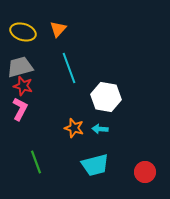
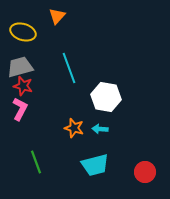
orange triangle: moved 1 px left, 13 px up
